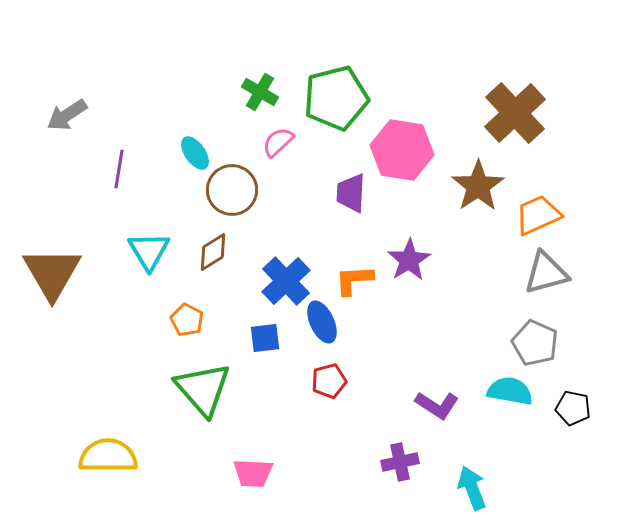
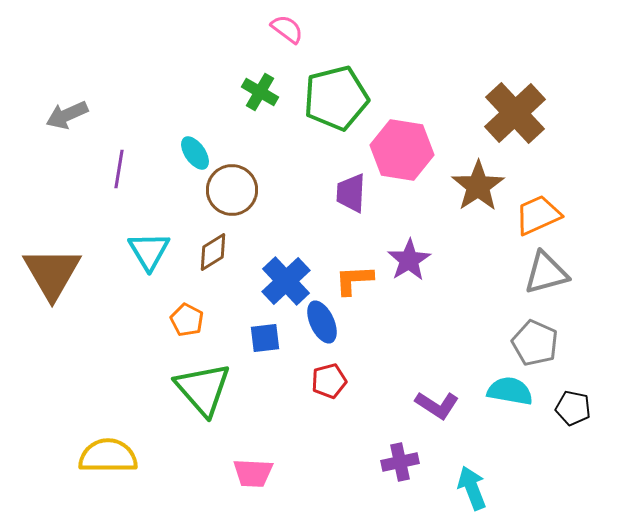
gray arrow: rotated 9 degrees clockwise
pink semicircle: moved 9 px right, 113 px up; rotated 80 degrees clockwise
